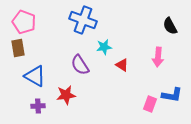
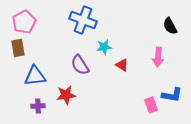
pink pentagon: rotated 25 degrees clockwise
blue triangle: rotated 35 degrees counterclockwise
pink rectangle: moved 1 px right, 1 px down; rotated 42 degrees counterclockwise
